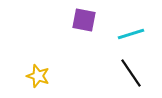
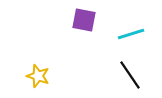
black line: moved 1 px left, 2 px down
